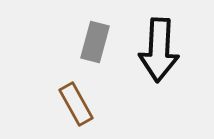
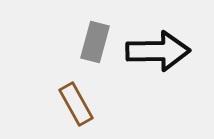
black arrow: moved 1 px left, 1 px down; rotated 94 degrees counterclockwise
